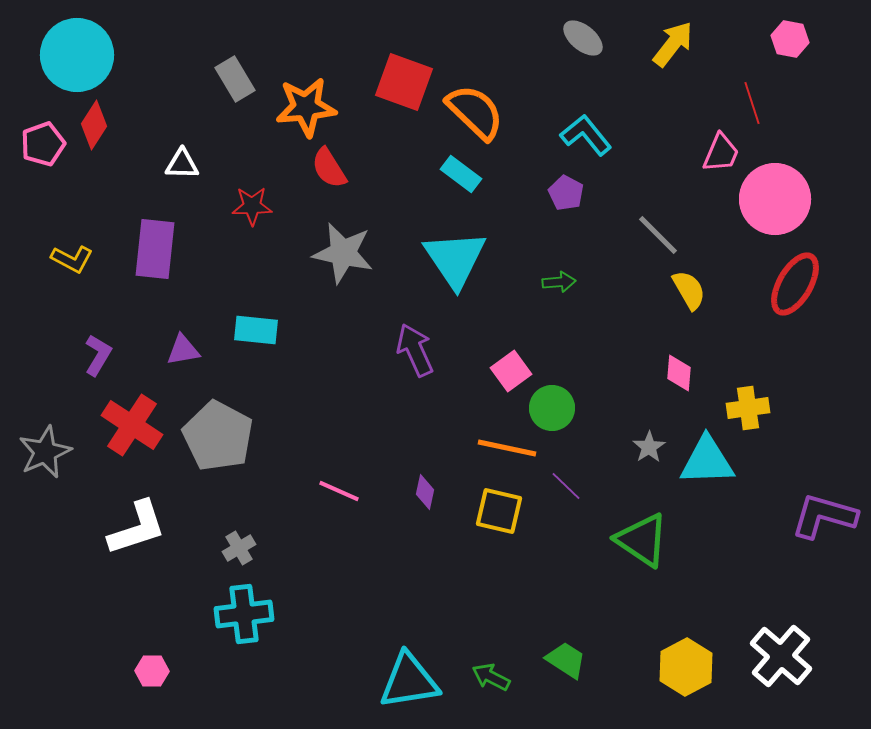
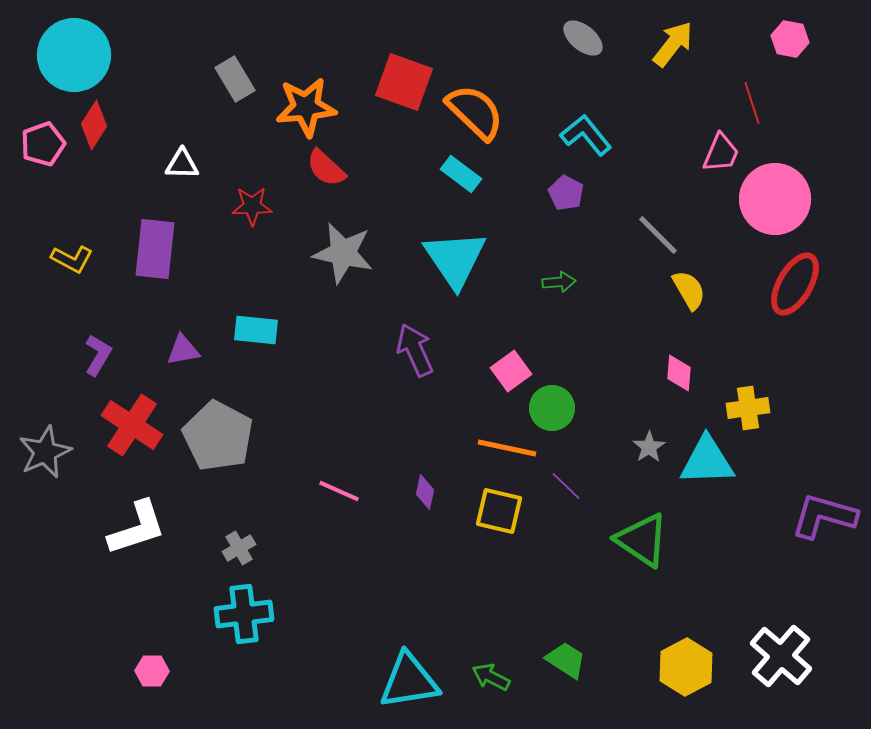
cyan circle at (77, 55): moved 3 px left
red semicircle at (329, 168): moved 3 px left; rotated 15 degrees counterclockwise
